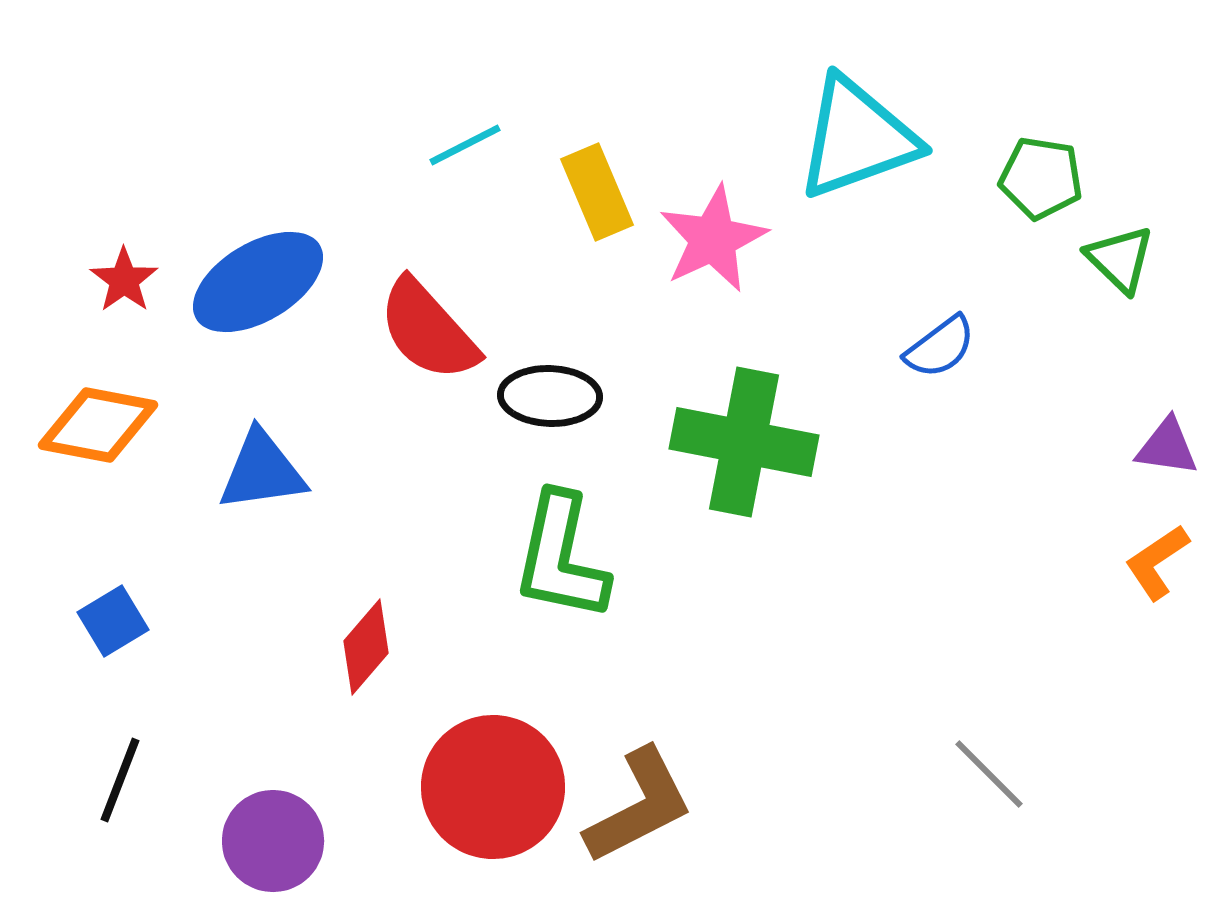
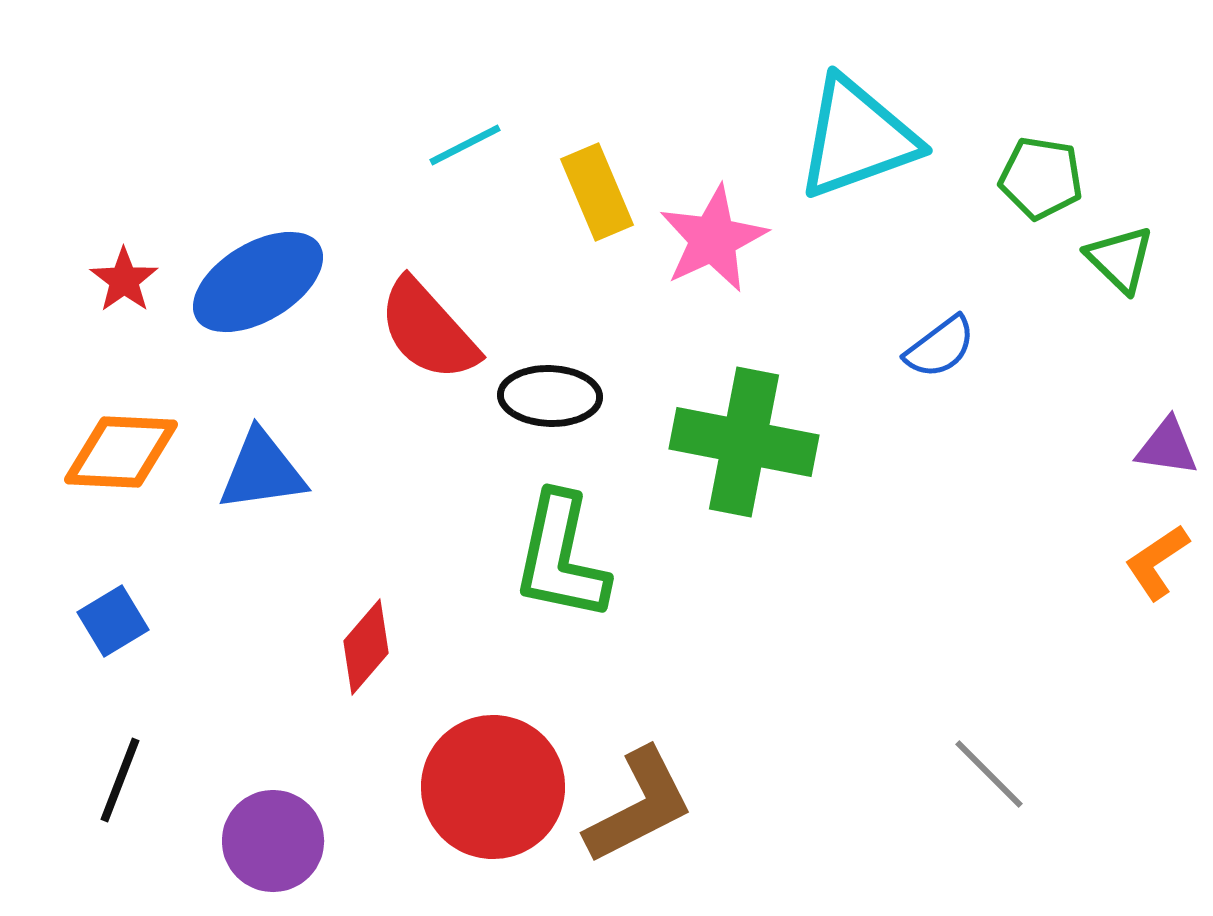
orange diamond: moved 23 px right, 27 px down; rotated 8 degrees counterclockwise
